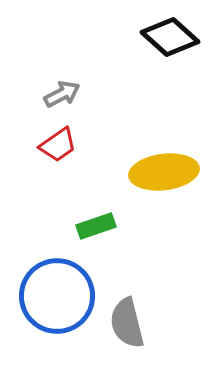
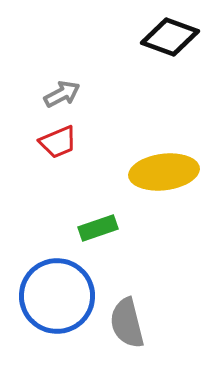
black diamond: rotated 22 degrees counterclockwise
red trapezoid: moved 3 px up; rotated 12 degrees clockwise
green rectangle: moved 2 px right, 2 px down
